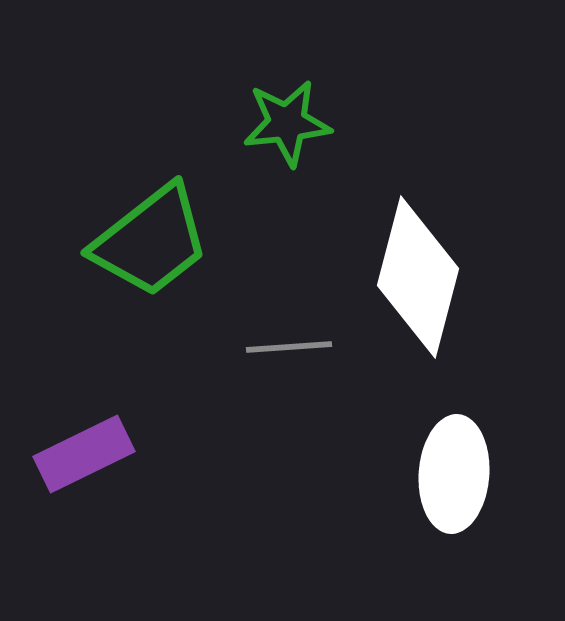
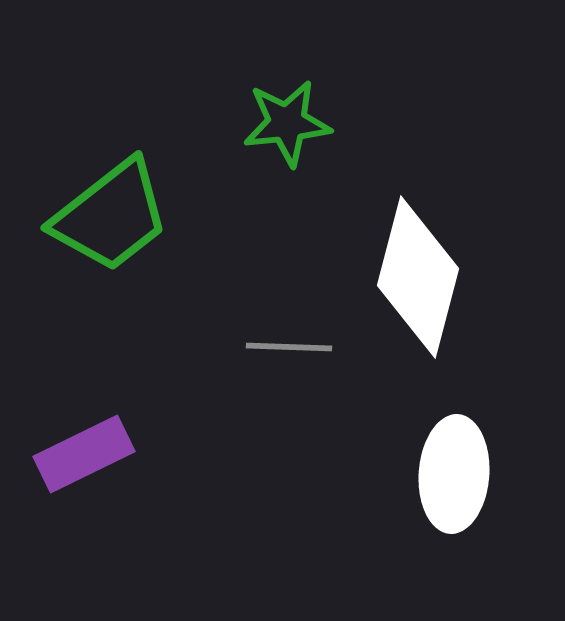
green trapezoid: moved 40 px left, 25 px up
gray line: rotated 6 degrees clockwise
